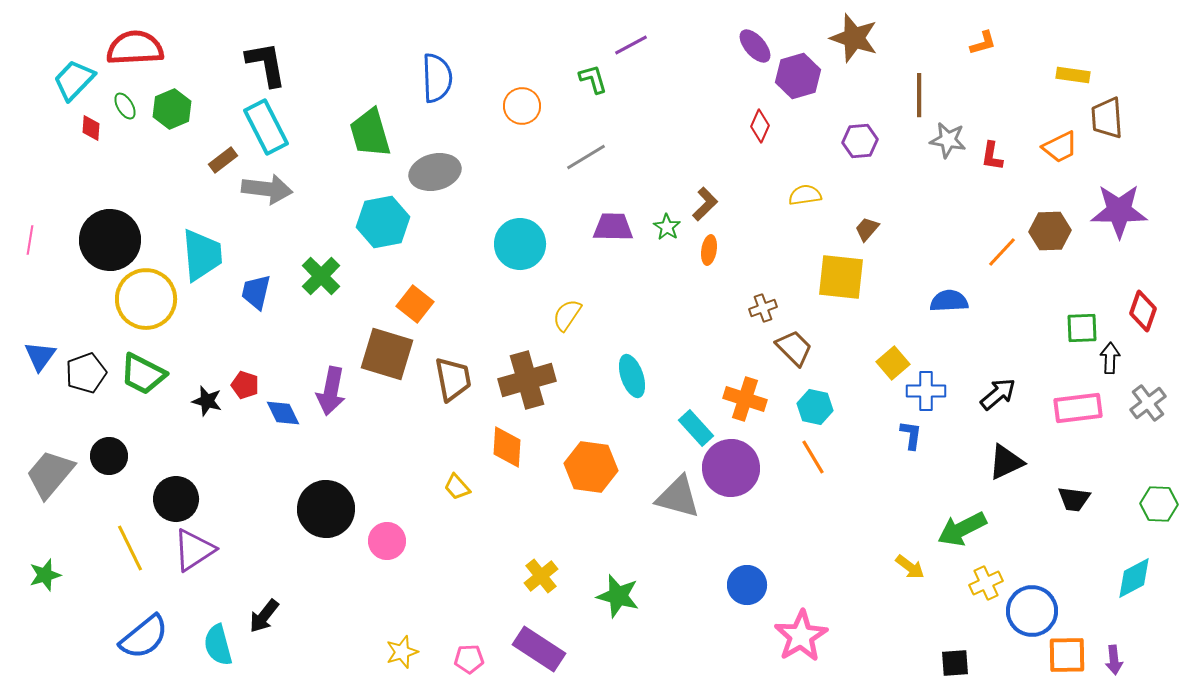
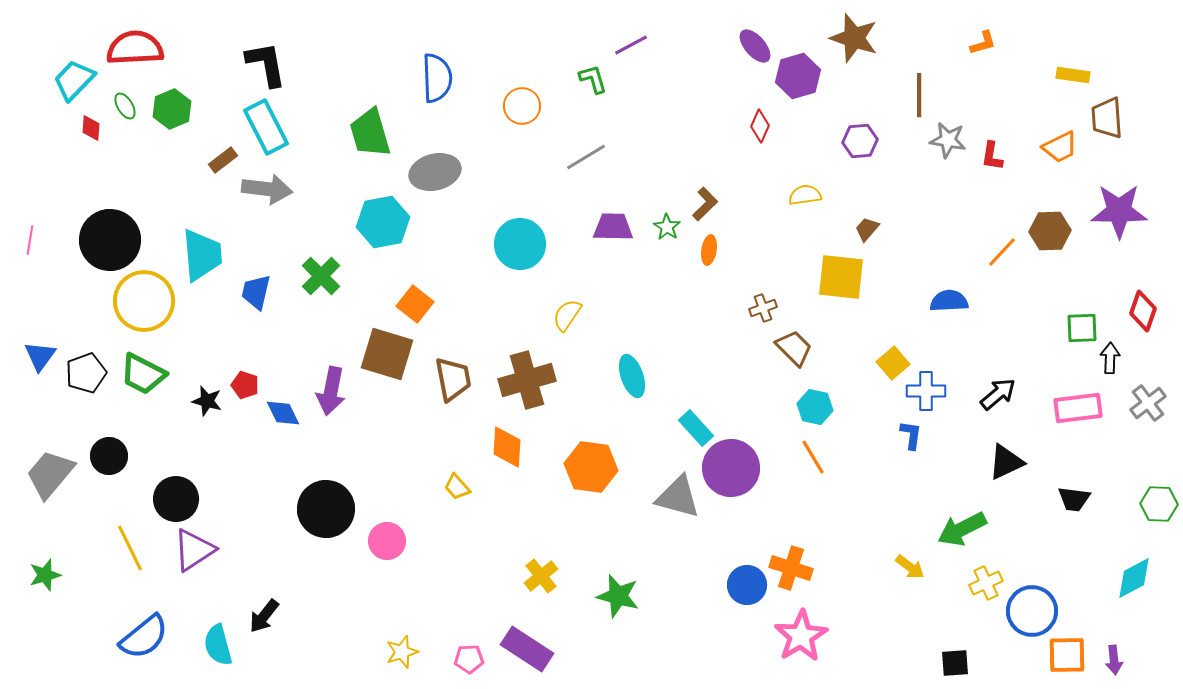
yellow circle at (146, 299): moved 2 px left, 2 px down
orange cross at (745, 399): moved 46 px right, 169 px down
purple rectangle at (539, 649): moved 12 px left
